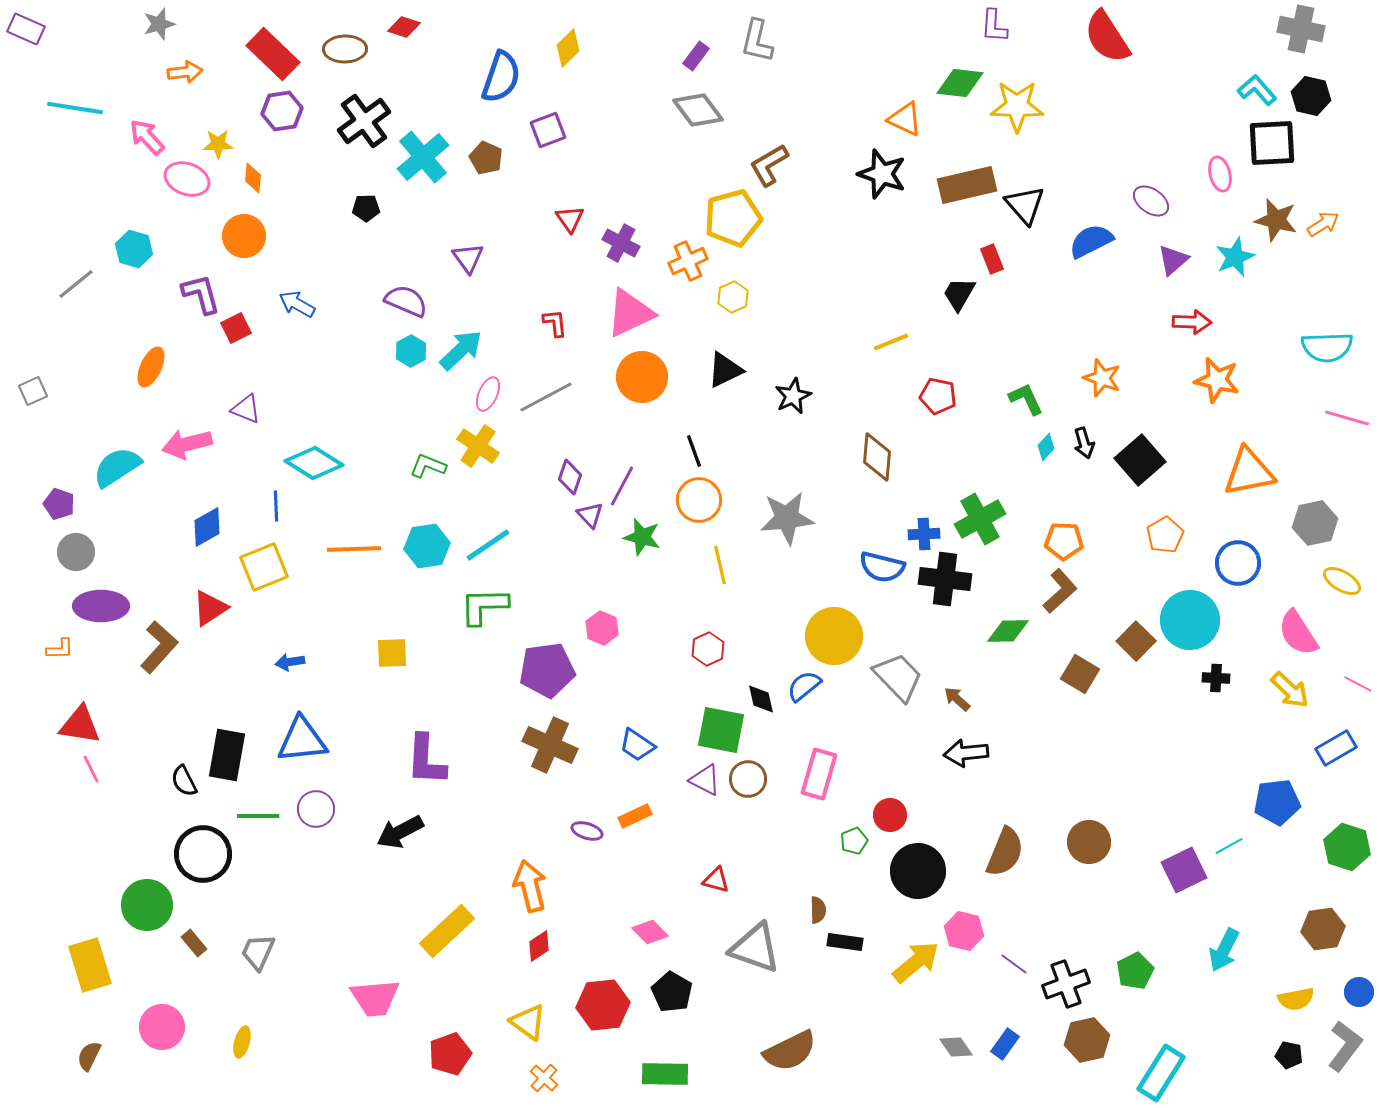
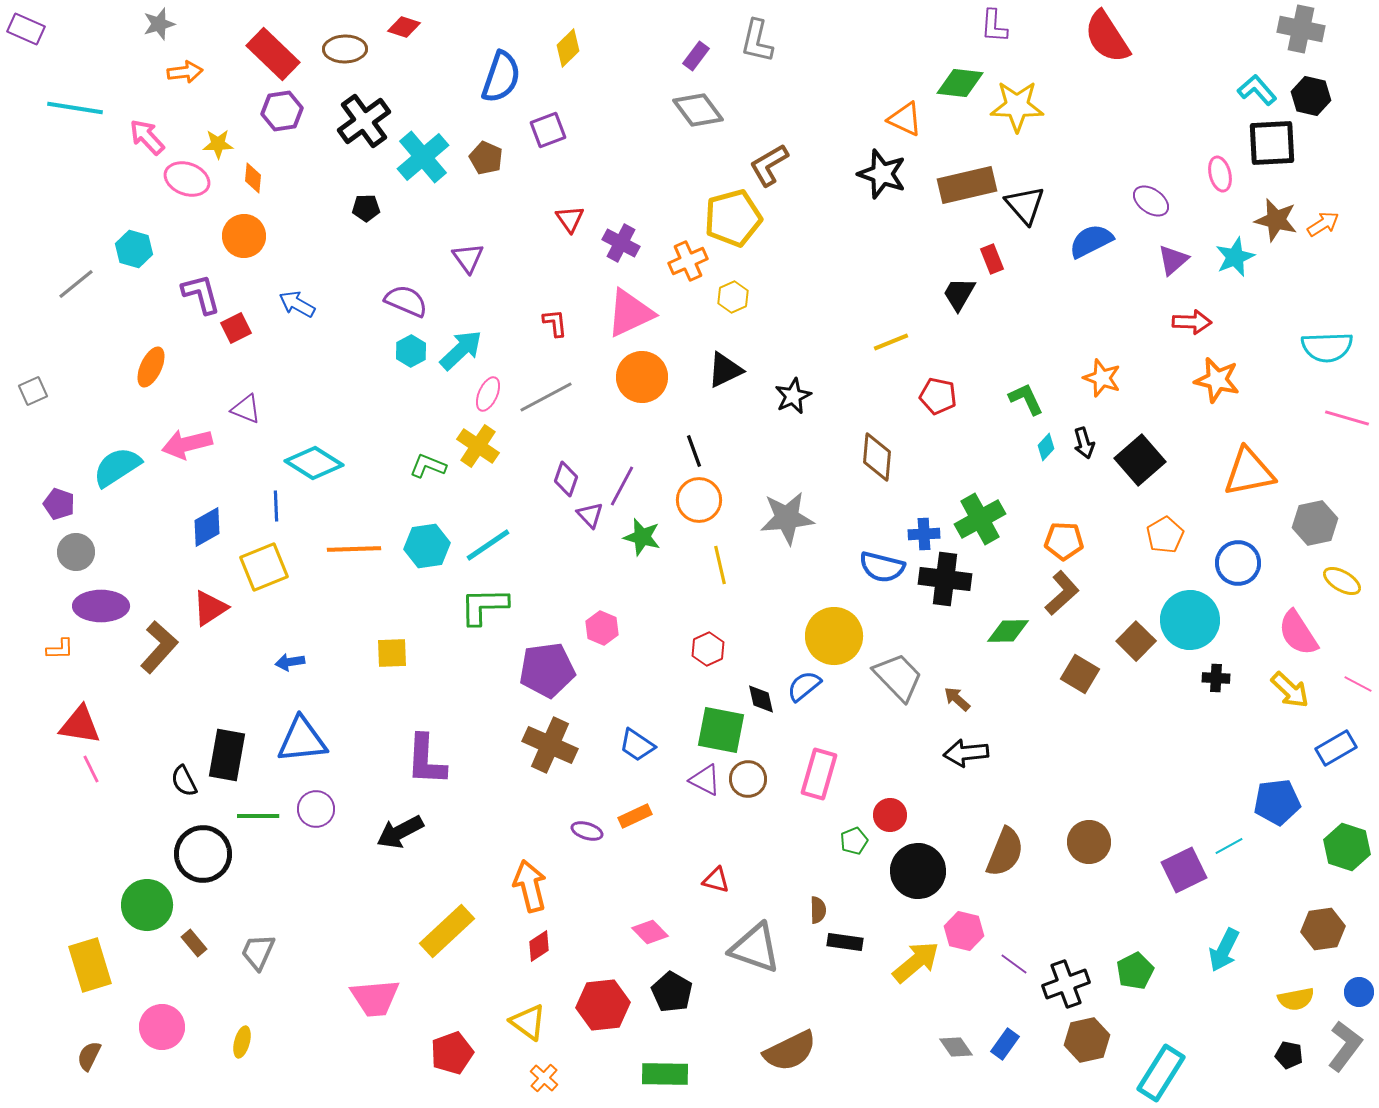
purple diamond at (570, 477): moved 4 px left, 2 px down
brown L-shape at (1060, 591): moved 2 px right, 2 px down
red pentagon at (450, 1054): moved 2 px right, 1 px up
